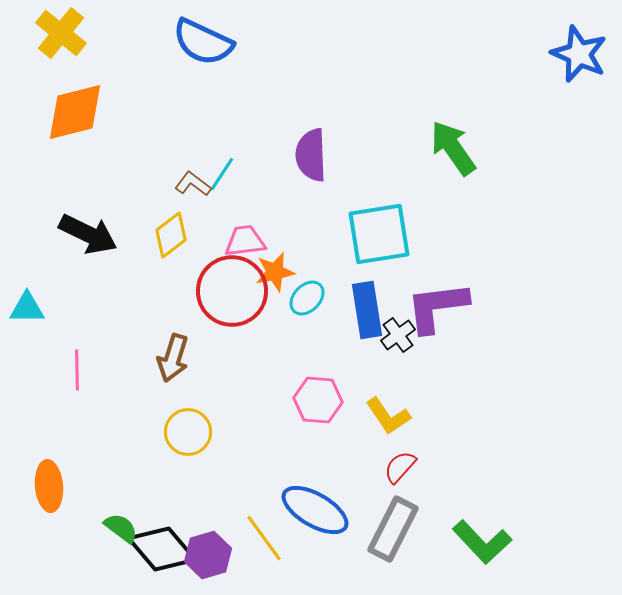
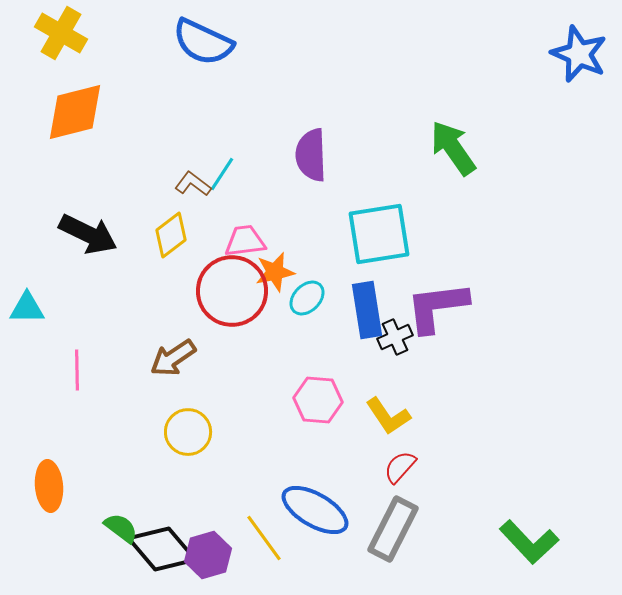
yellow cross: rotated 9 degrees counterclockwise
black cross: moved 3 px left, 2 px down; rotated 12 degrees clockwise
brown arrow: rotated 39 degrees clockwise
green L-shape: moved 47 px right
